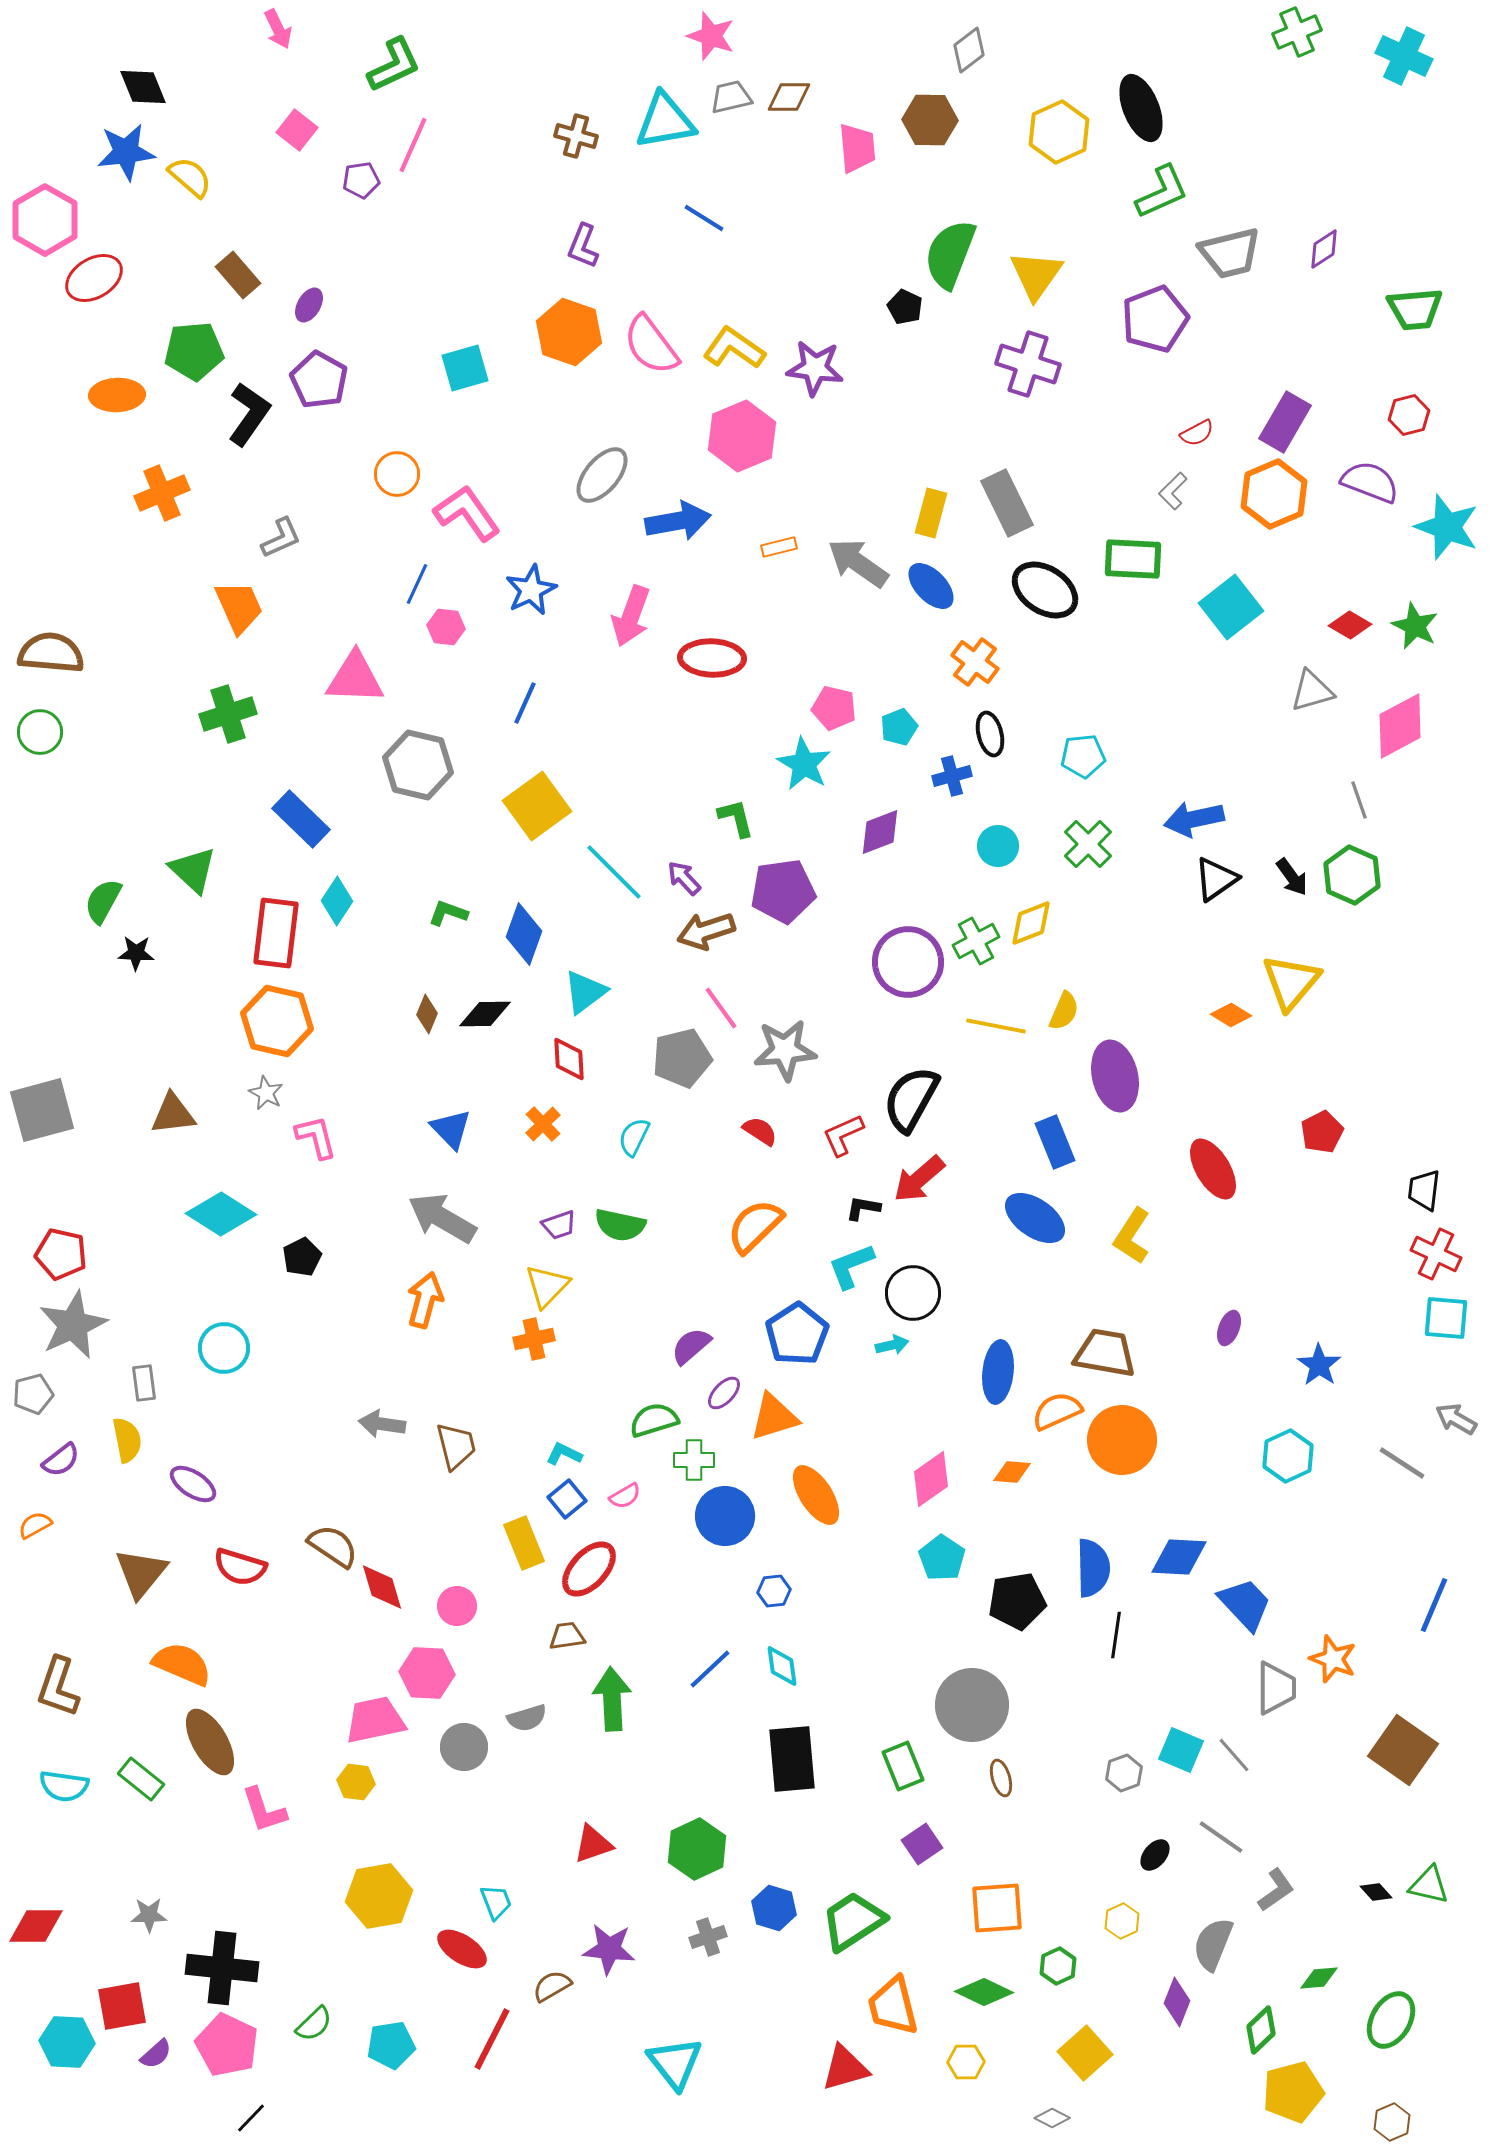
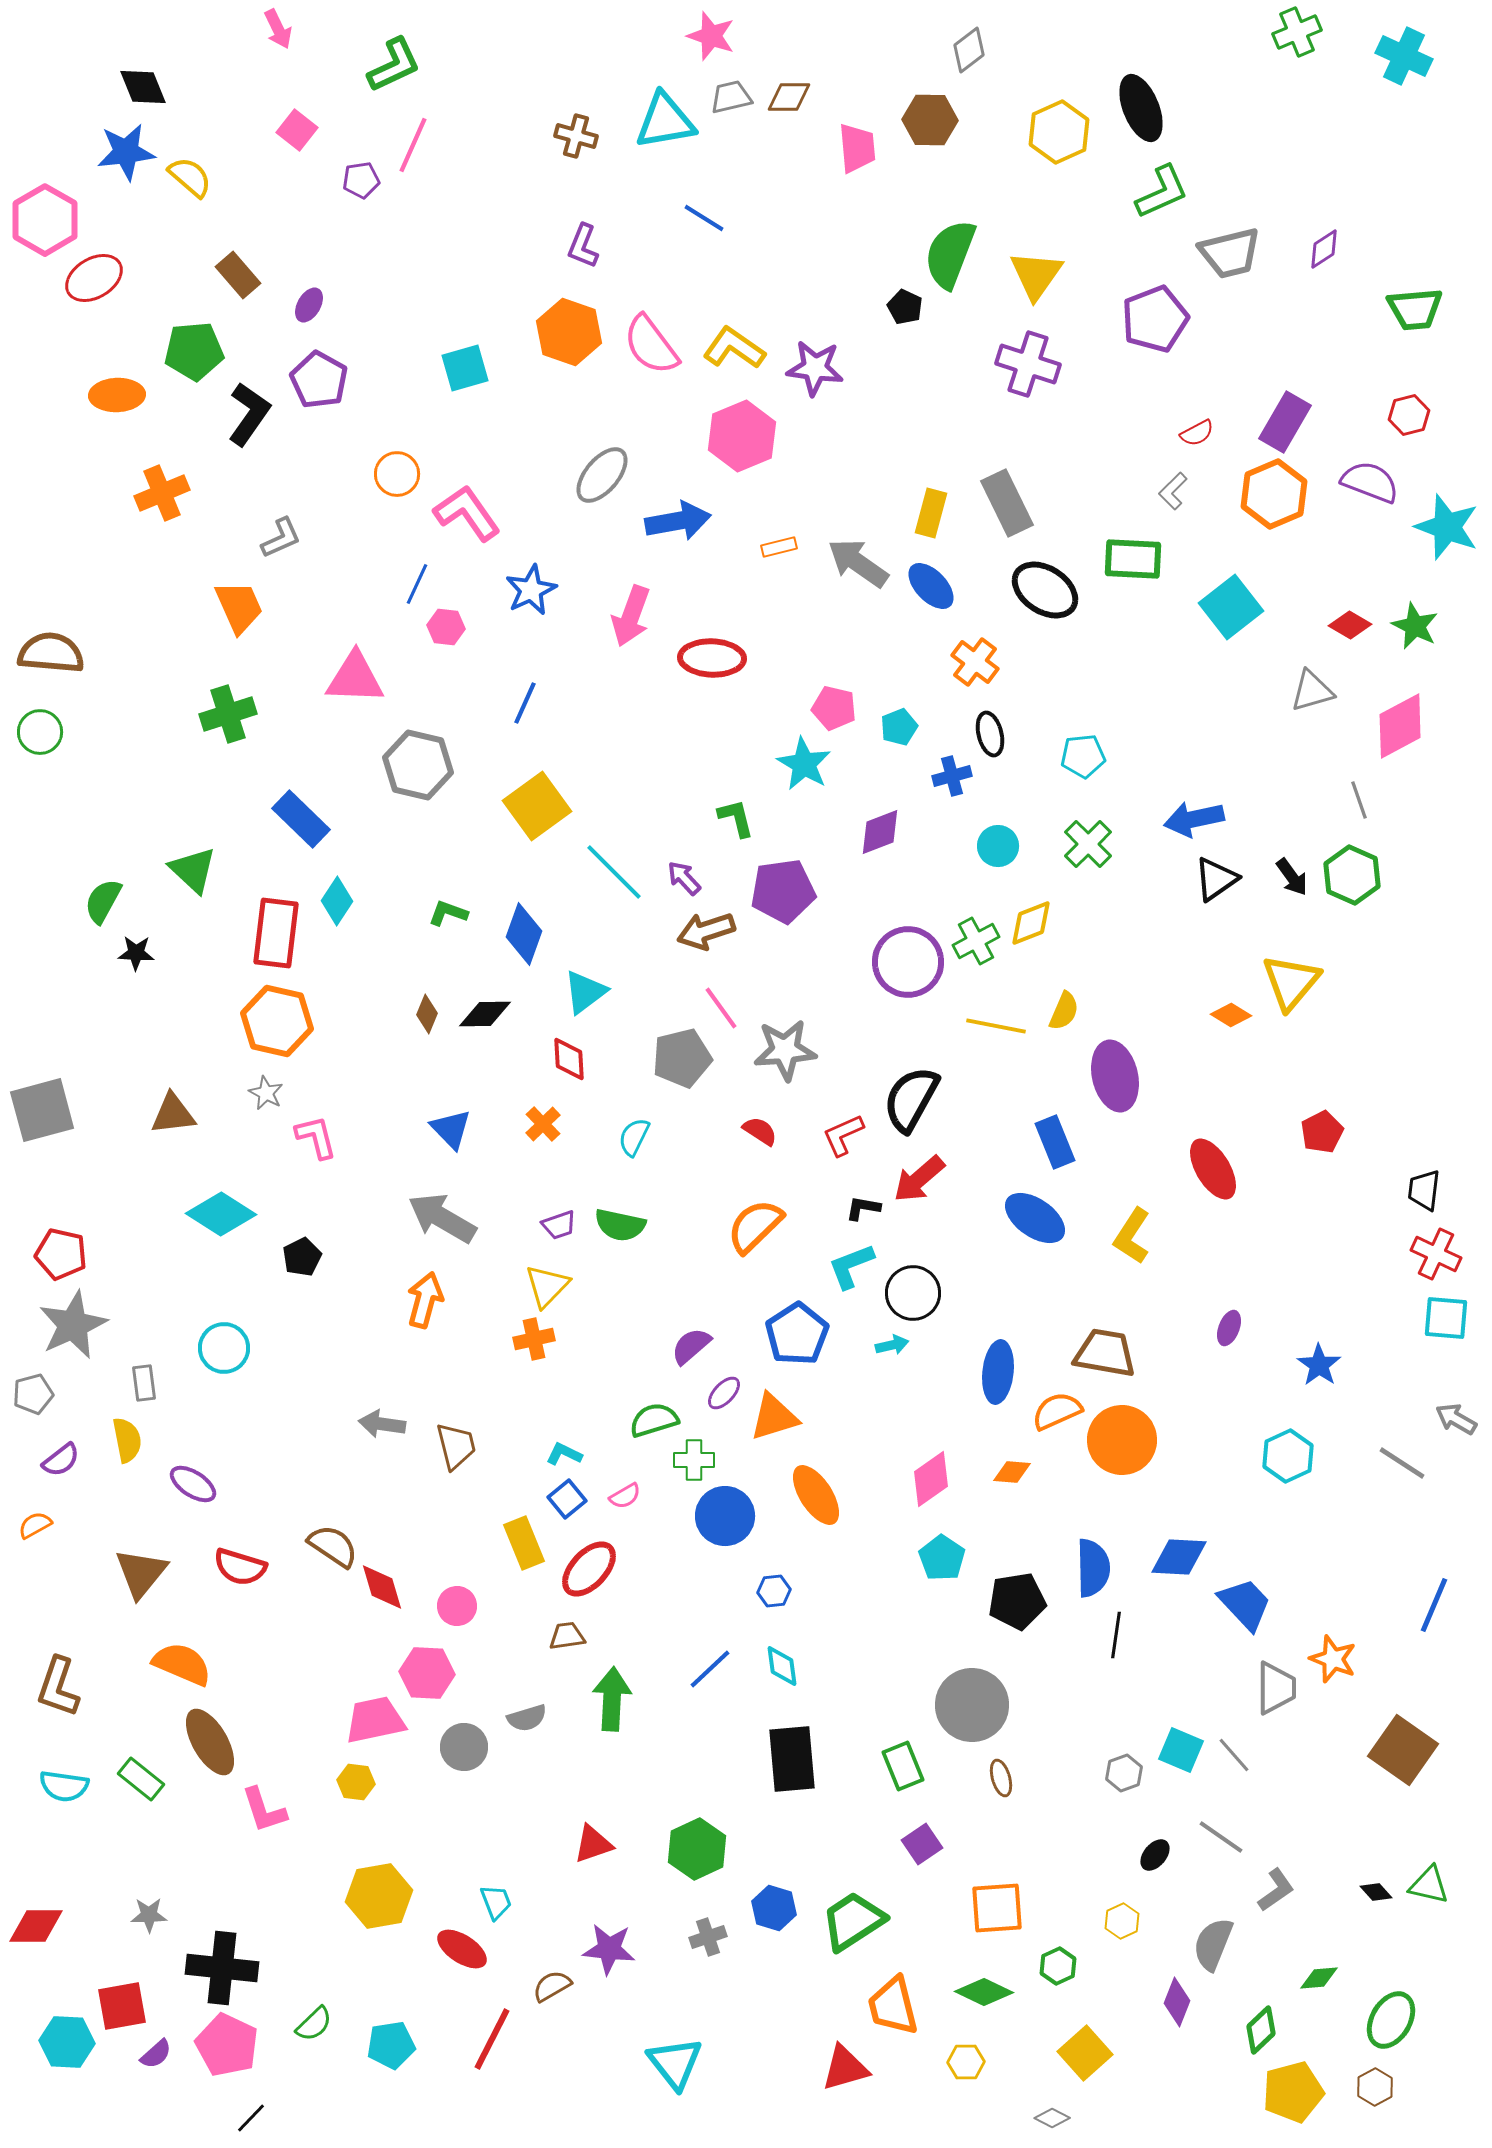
green arrow at (612, 1699): rotated 6 degrees clockwise
brown hexagon at (1392, 2122): moved 17 px left, 35 px up; rotated 6 degrees counterclockwise
